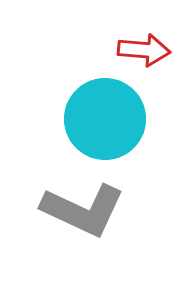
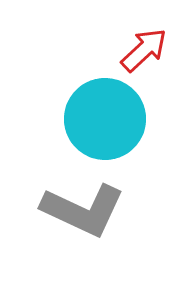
red arrow: rotated 48 degrees counterclockwise
